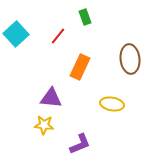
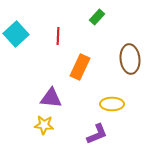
green rectangle: moved 12 px right; rotated 63 degrees clockwise
red line: rotated 36 degrees counterclockwise
yellow ellipse: rotated 10 degrees counterclockwise
purple L-shape: moved 17 px right, 10 px up
